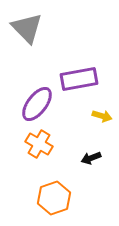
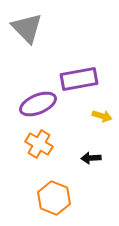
purple ellipse: moved 1 px right; rotated 30 degrees clockwise
black arrow: rotated 18 degrees clockwise
orange hexagon: rotated 20 degrees counterclockwise
